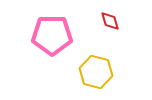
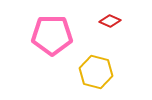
red diamond: rotated 50 degrees counterclockwise
